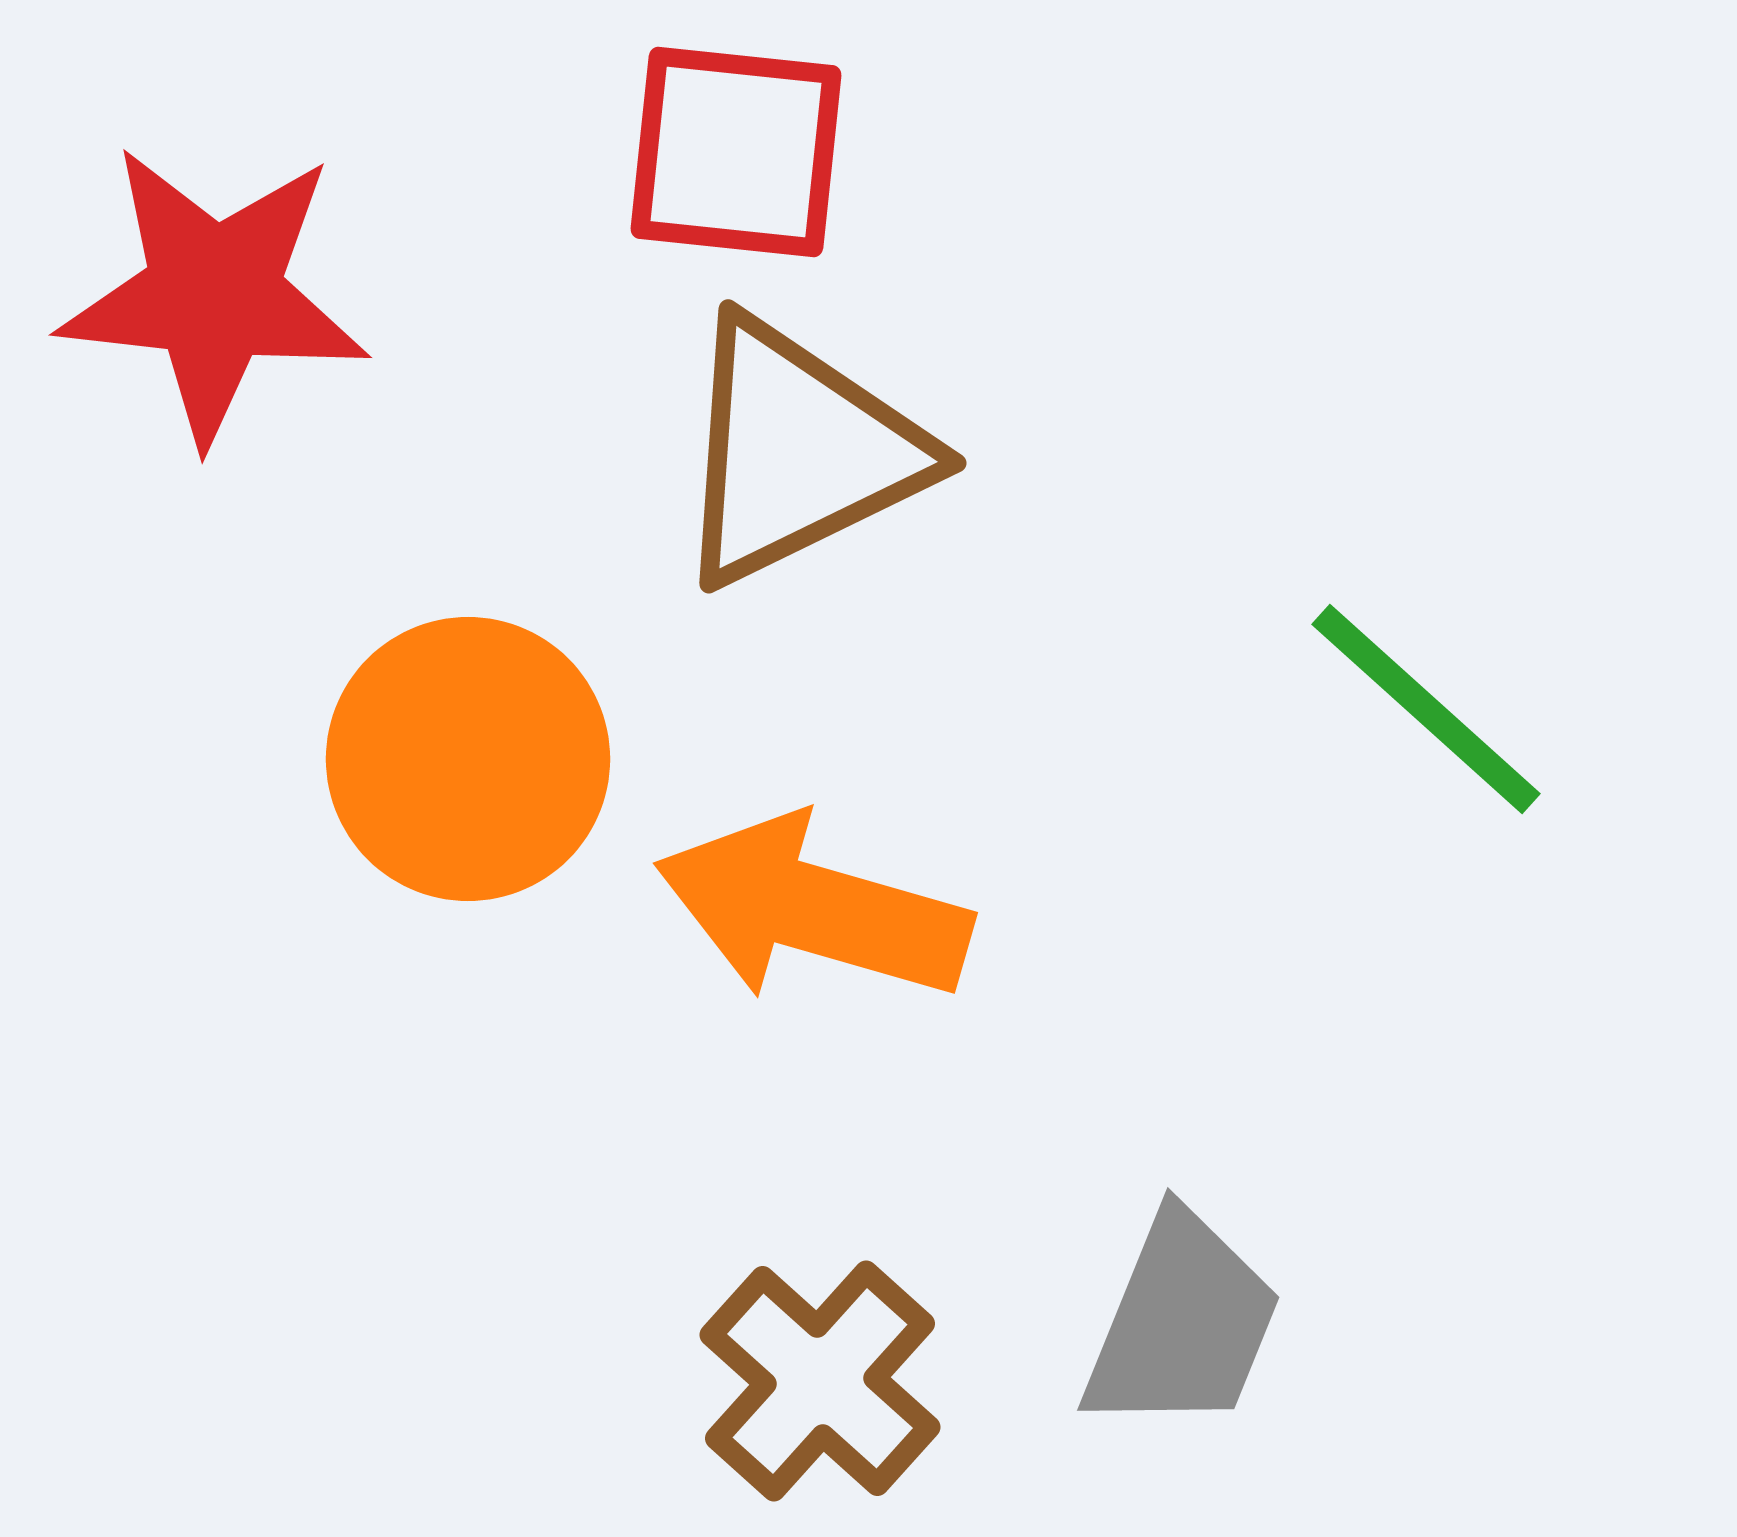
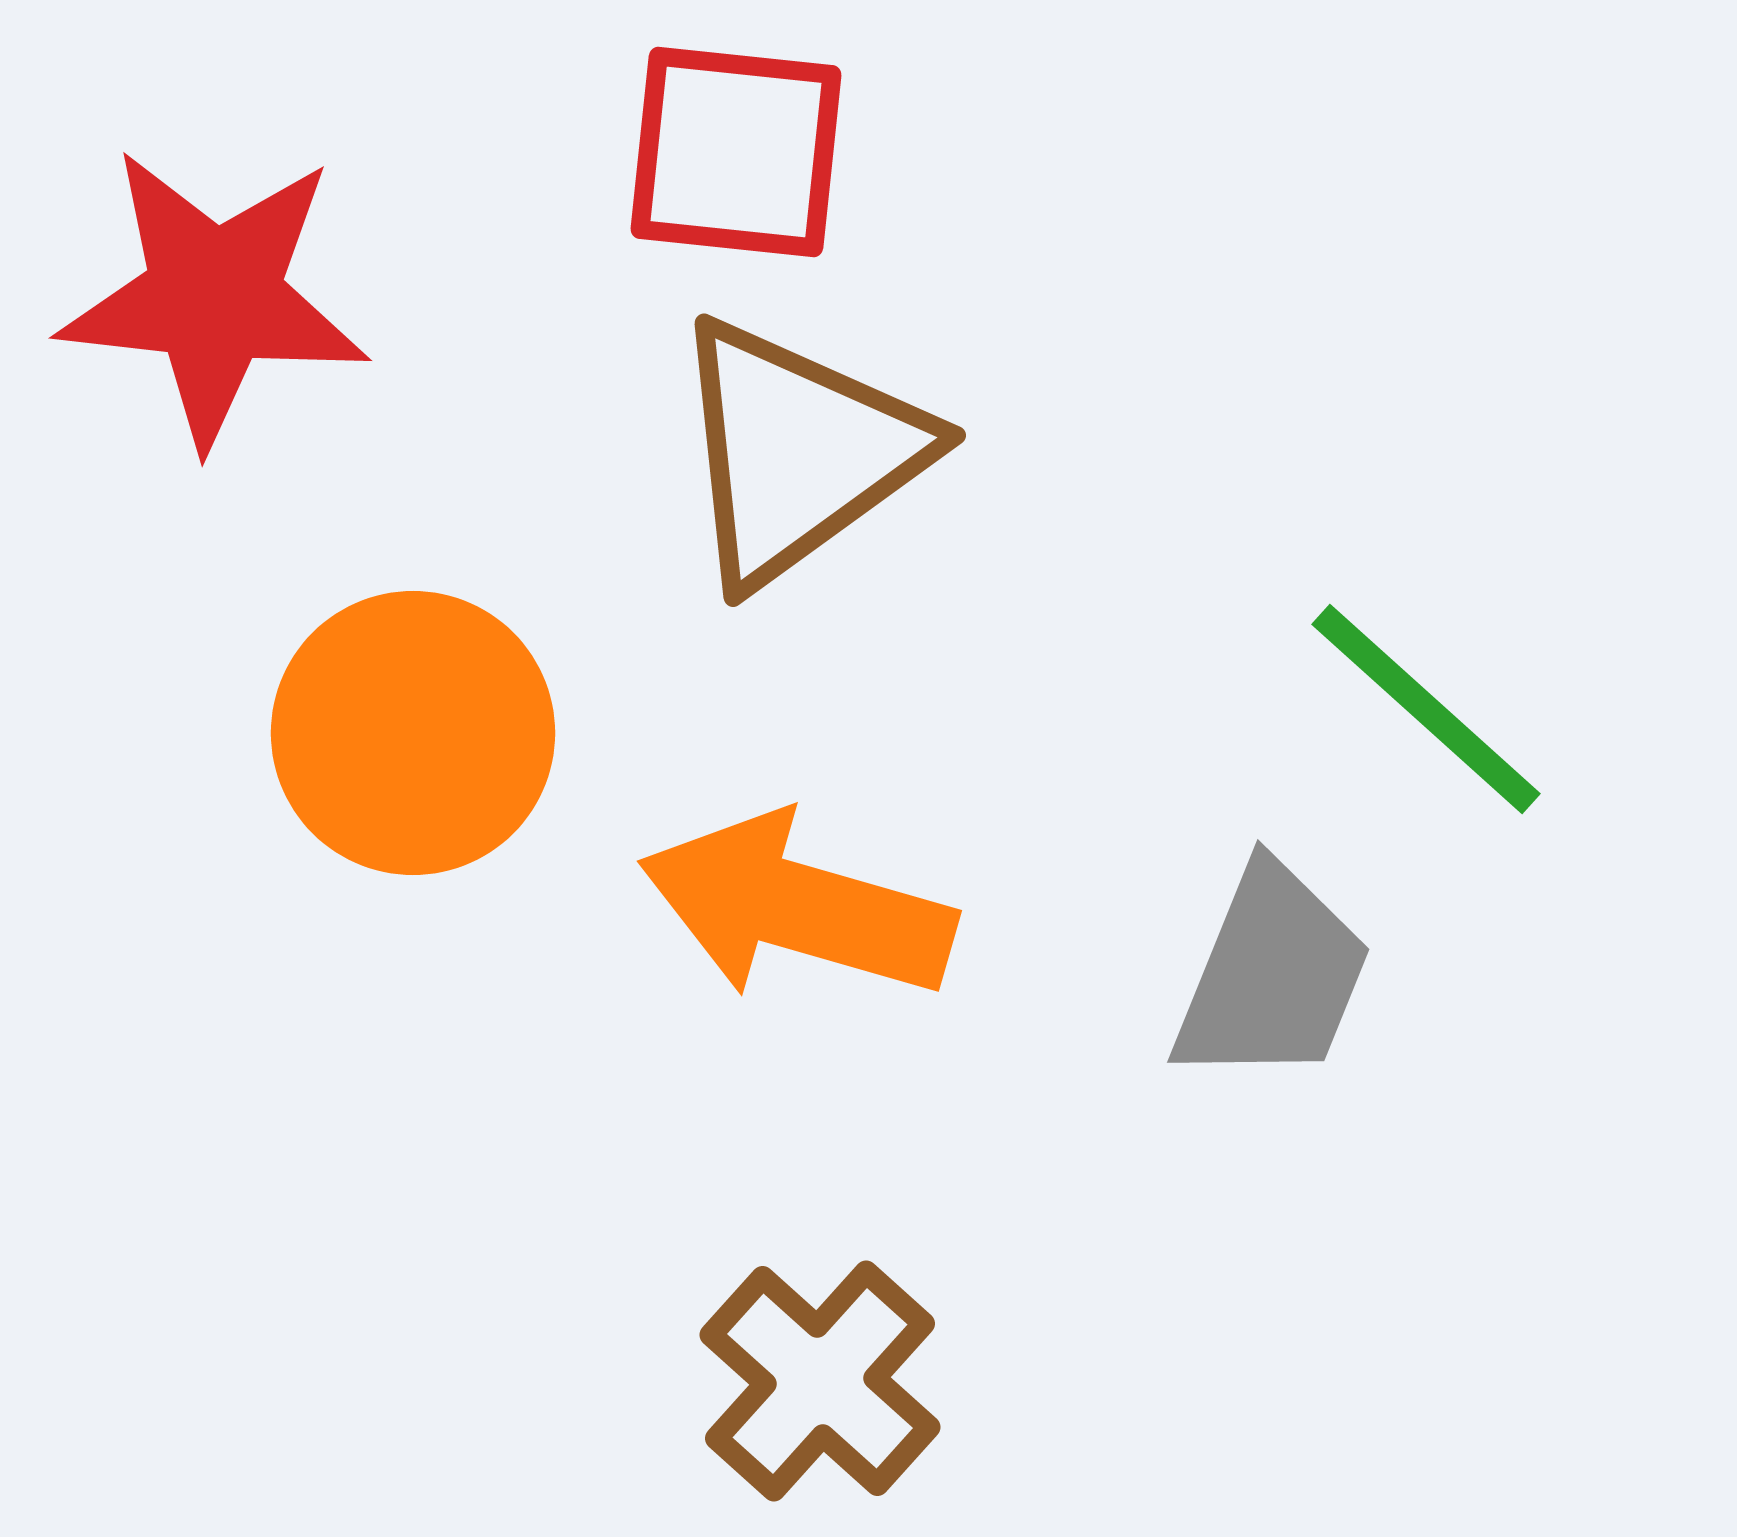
red star: moved 3 px down
brown triangle: rotated 10 degrees counterclockwise
orange circle: moved 55 px left, 26 px up
orange arrow: moved 16 px left, 2 px up
gray trapezoid: moved 90 px right, 348 px up
